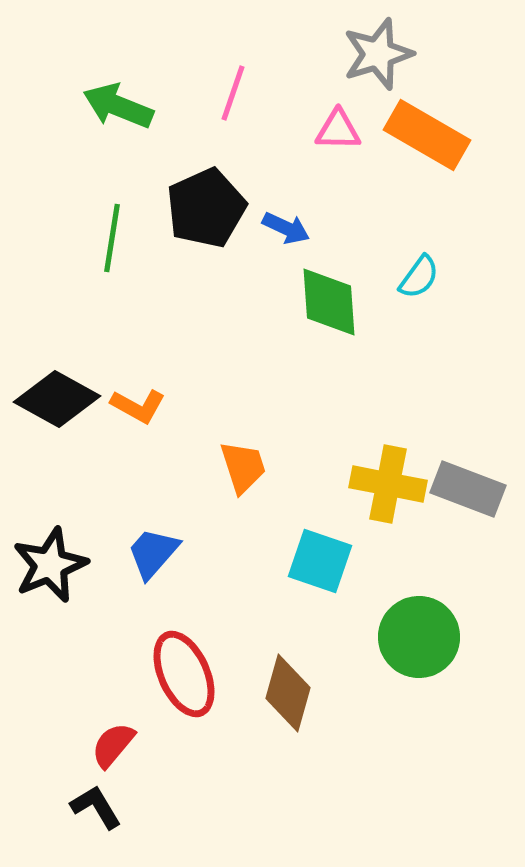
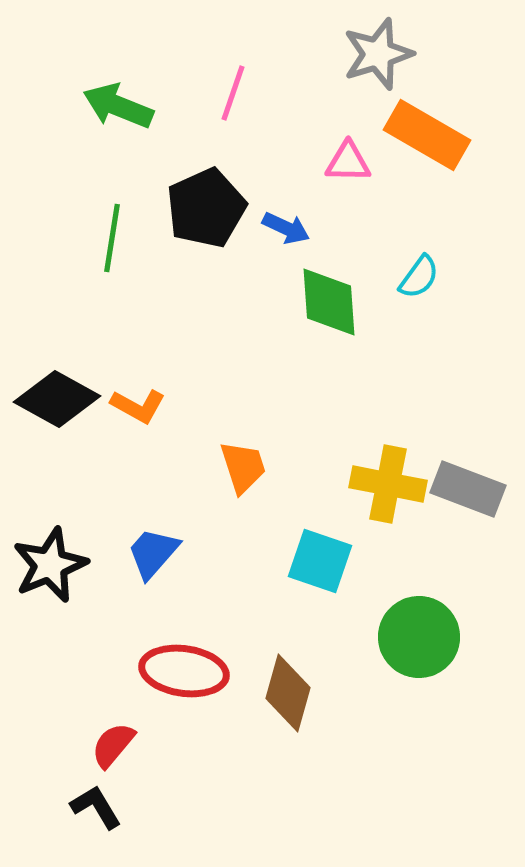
pink triangle: moved 10 px right, 32 px down
red ellipse: moved 3 px up; rotated 58 degrees counterclockwise
